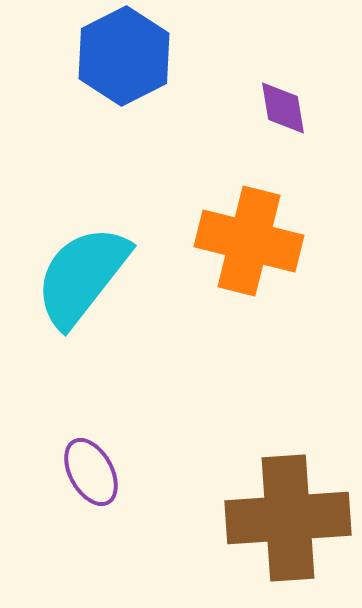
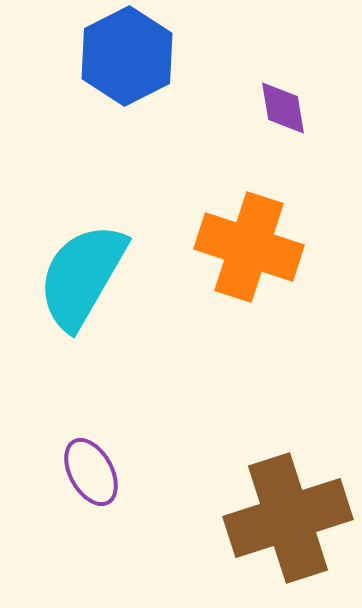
blue hexagon: moved 3 px right
orange cross: moved 6 px down; rotated 4 degrees clockwise
cyan semicircle: rotated 8 degrees counterclockwise
brown cross: rotated 14 degrees counterclockwise
